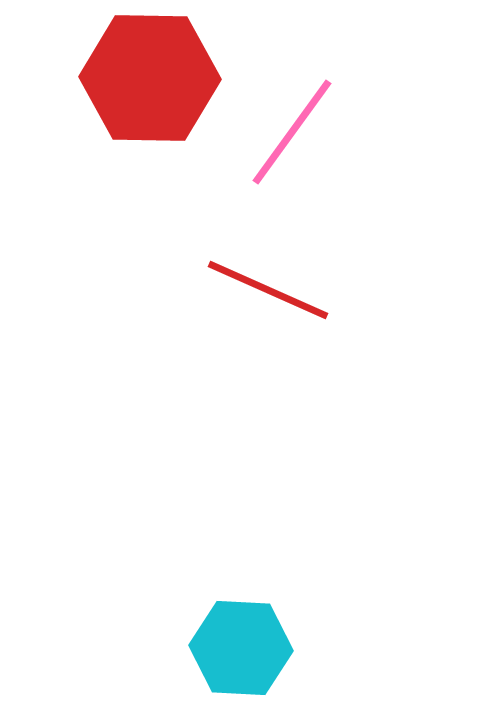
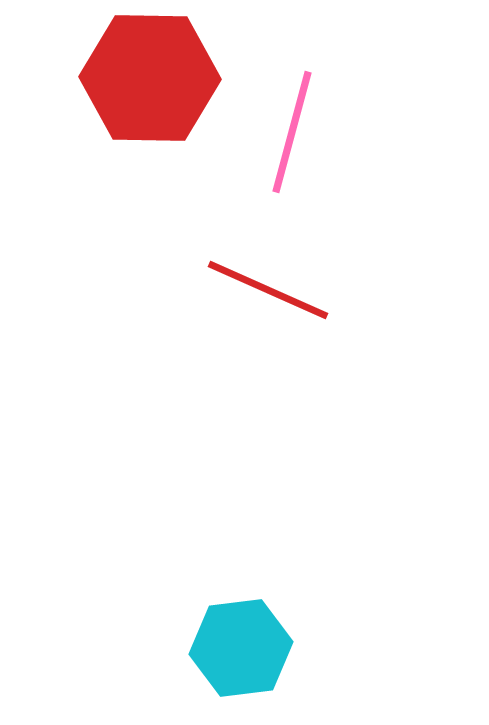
pink line: rotated 21 degrees counterclockwise
cyan hexagon: rotated 10 degrees counterclockwise
